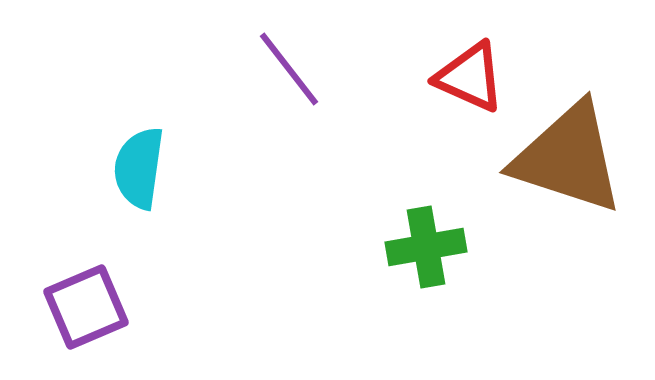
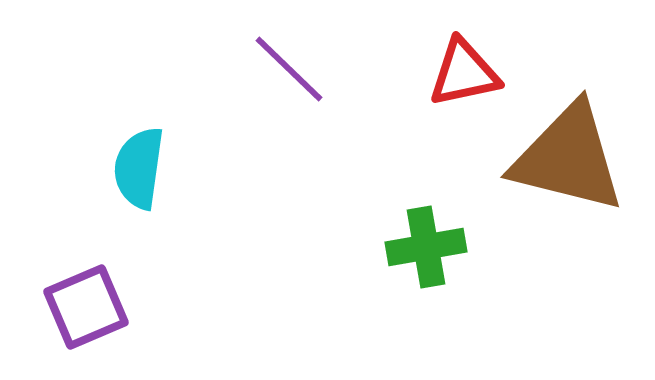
purple line: rotated 8 degrees counterclockwise
red triangle: moved 6 px left, 4 px up; rotated 36 degrees counterclockwise
brown triangle: rotated 4 degrees counterclockwise
